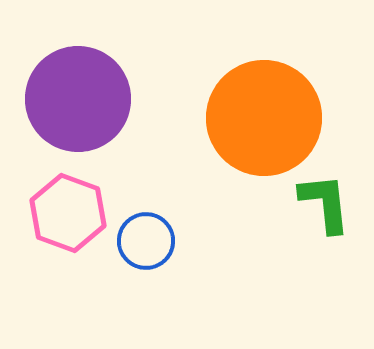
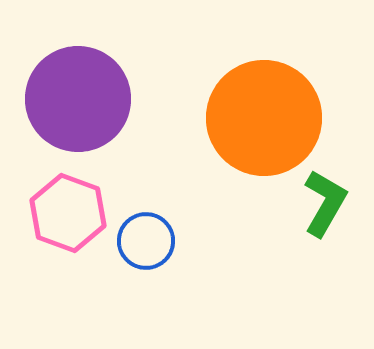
green L-shape: rotated 36 degrees clockwise
